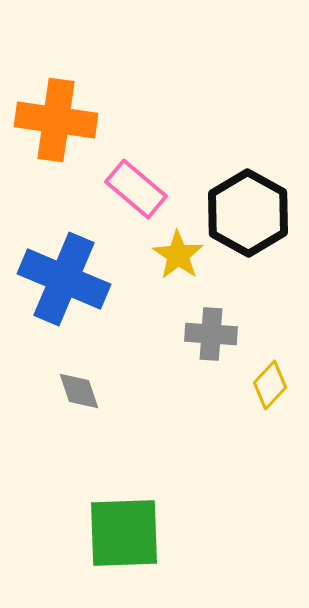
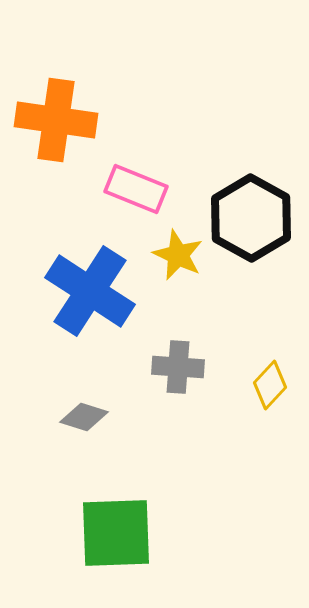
pink rectangle: rotated 18 degrees counterclockwise
black hexagon: moved 3 px right, 5 px down
yellow star: rotated 9 degrees counterclockwise
blue cross: moved 26 px right, 12 px down; rotated 10 degrees clockwise
gray cross: moved 33 px left, 33 px down
gray diamond: moved 5 px right, 26 px down; rotated 54 degrees counterclockwise
green square: moved 8 px left
